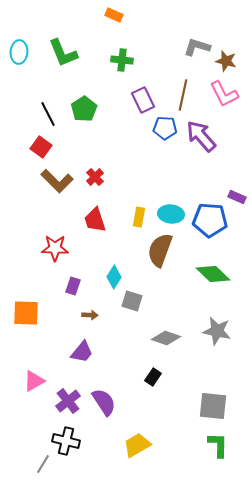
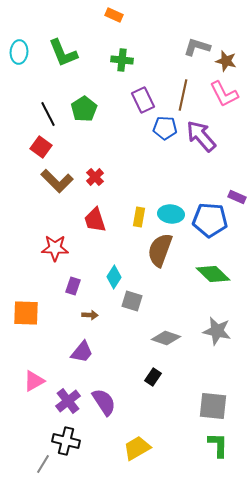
yellow trapezoid at (137, 445): moved 3 px down
